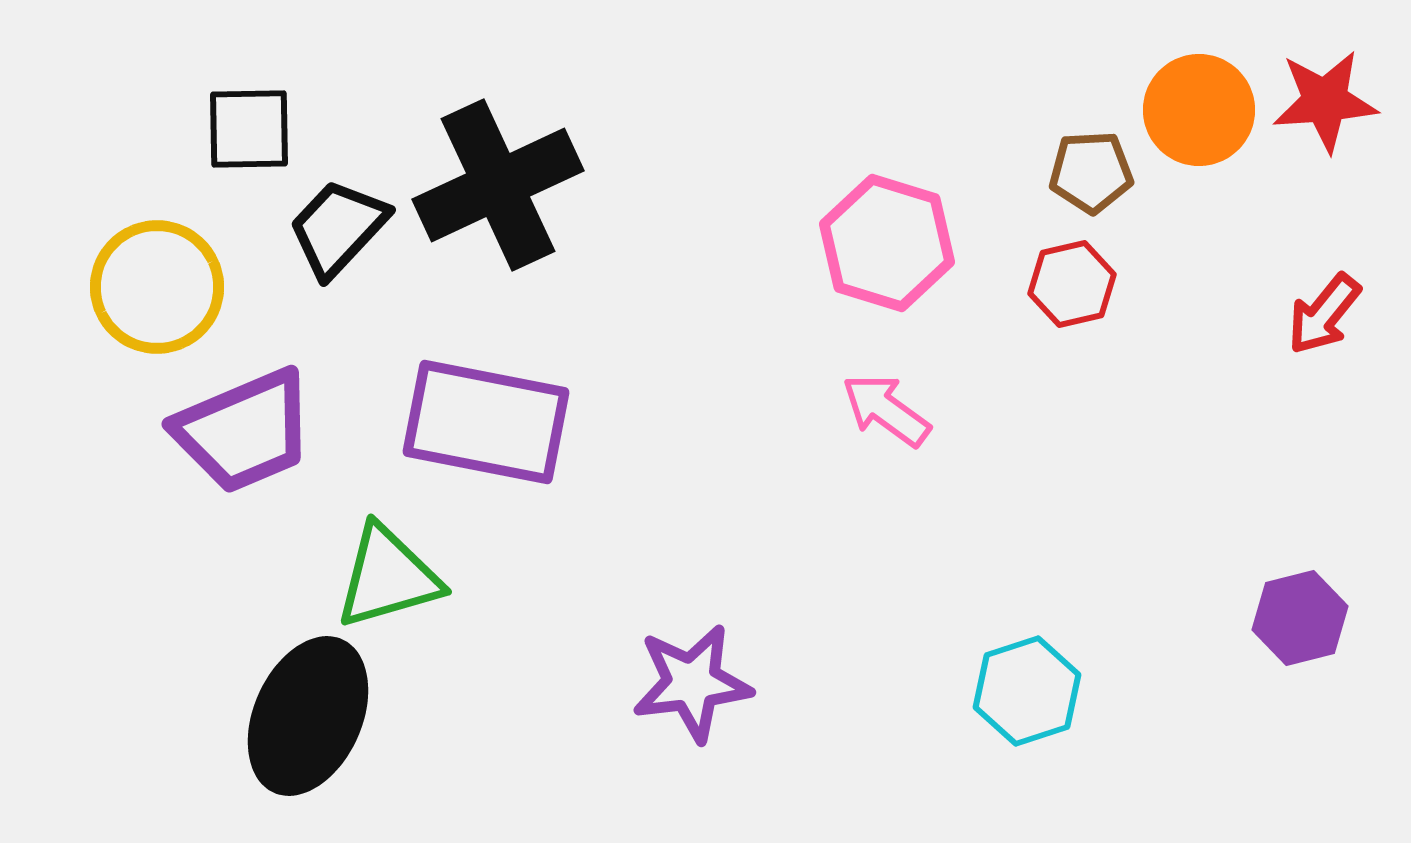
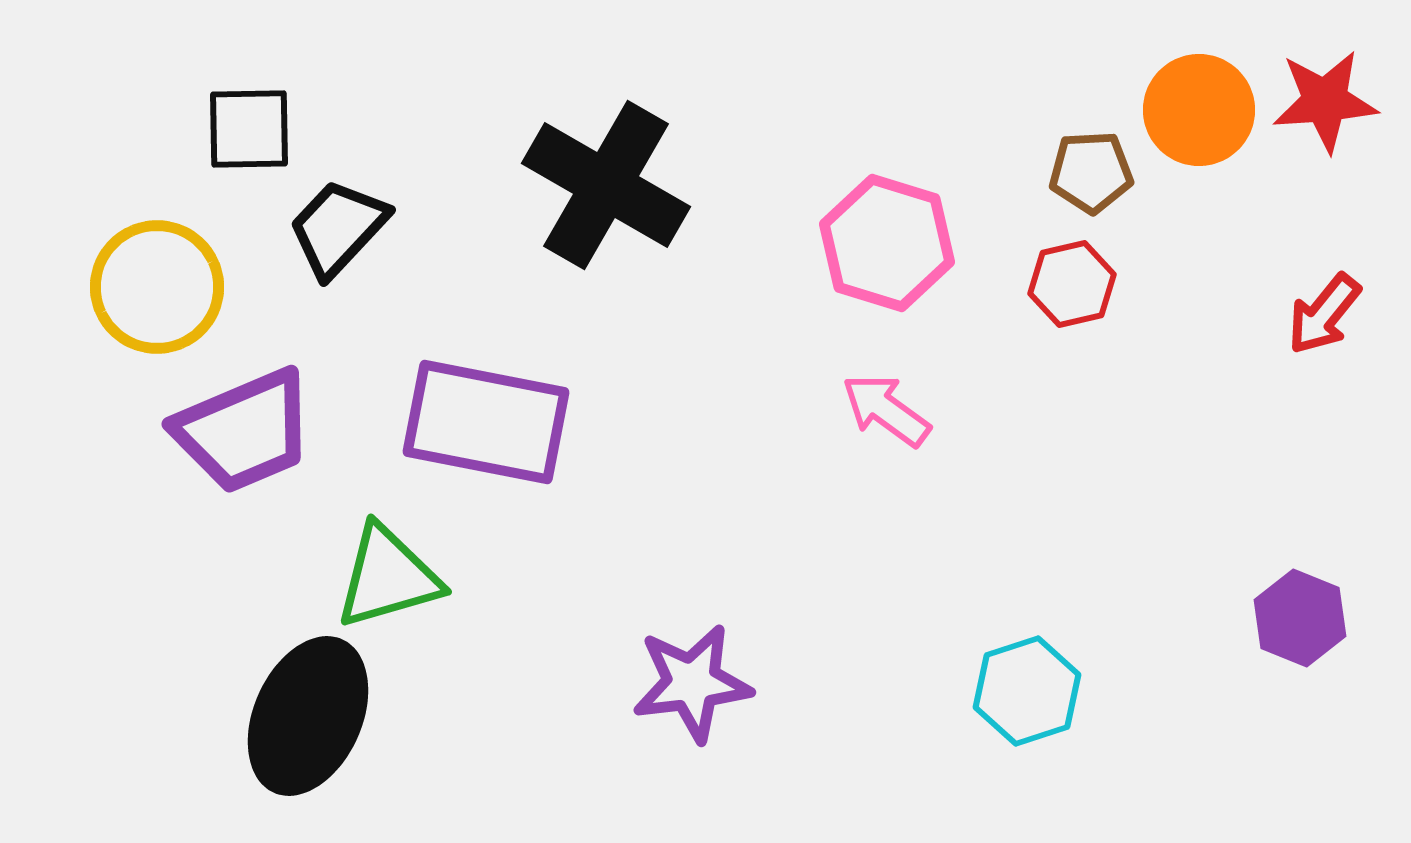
black cross: moved 108 px right; rotated 35 degrees counterclockwise
purple hexagon: rotated 24 degrees counterclockwise
